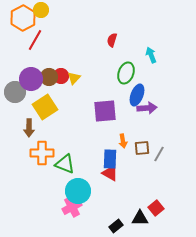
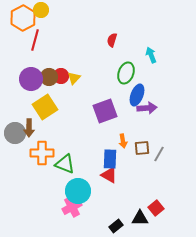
red line: rotated 15 degrees counterclockwise
gray circle: moved 41 px down
purple square: rotated 15 degrees counterclockwise
red triangle: moved 1 px left, 2 px down
